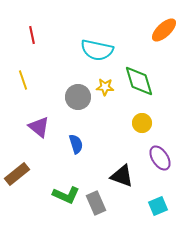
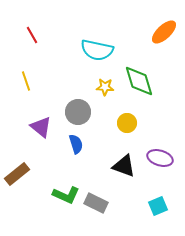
orange ellipse: moved 2 px down
red line: rotated 18 degrees counterclockwise
yellow line: moved 3 px right, 1 px down
gray circle: moved 15 px down
yellow circle: moved 15 px left
purple triangle: moved 2 px right
purple ellipse: rotated 40 degrees counterclockwise
black triangle: moved 2 px right, 10 px up
gray rectangle: rotated 40 degrees counterclockwise
